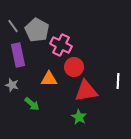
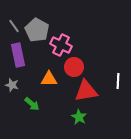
gray line: moved 1 px right
